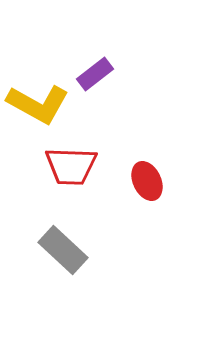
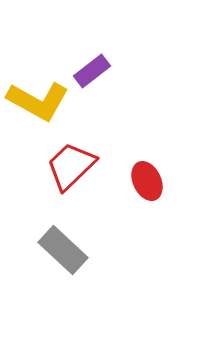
purple rectangle: moved 3 px left, 3 px up
yellow L-shape: moved 3 px up
red trapezoid: rotated 134 degrees clockwise
